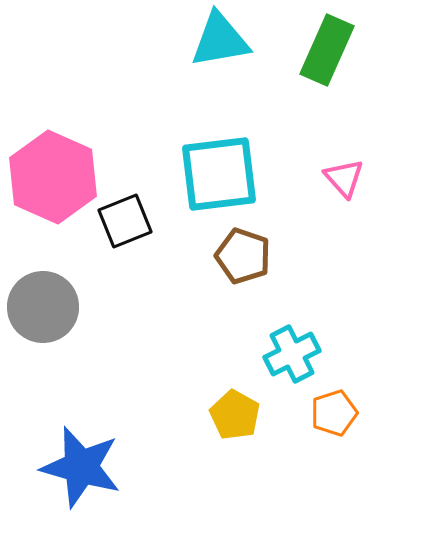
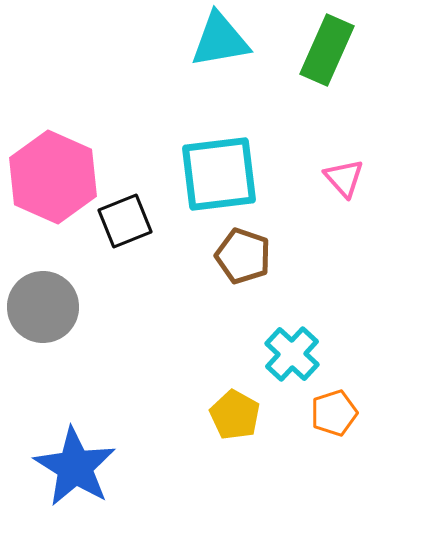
cyan cross: rotated 20 degrees counterclockwise
blue star: moved 6 px left; rotated 16 degrees clockwise
